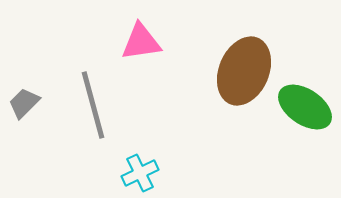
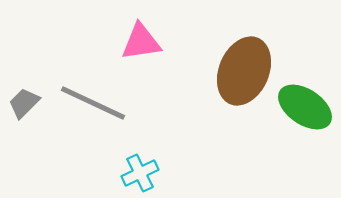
gray line: moved 2 px up; rotated 50 degrees counterclockwise
